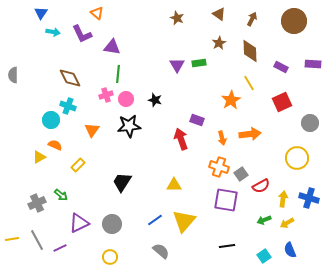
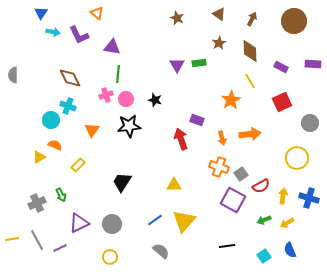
purple L-shape at (82, 34): moved 3 px left, 1 px down
yellow line at (249, 83): moved 1 px right, 2 px up
green arrow at (61, 195): rotated 24 degrees clockwise
yellow arrow at (283, 199): moved 3 px up
purple square at (226, 200): moved 7 px right; rotated 20 degrees clockwise
